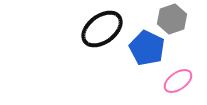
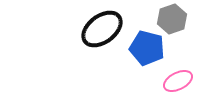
blue pentagon: rotated 12 degrees counterclockwise
pink ellipse: rotated 8 degrees clockwise
